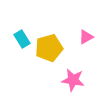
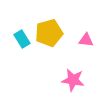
pink triangle: moved 3 px down; rotated 35 degrees clockwise
yellow pentagon: moved 15 px up
